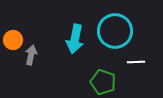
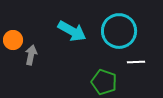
cyan circle: moved 4 px right
cyan arrow: moved 3 px left, 8 px up; rotated 72 degrees counterclockwise
green pentagon: moved 1 px right
